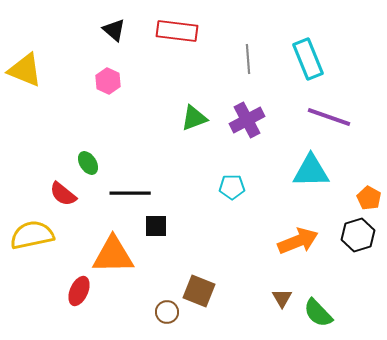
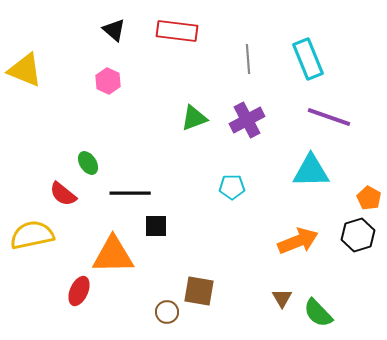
brown square: rotated 12 degrees counterclockwise
